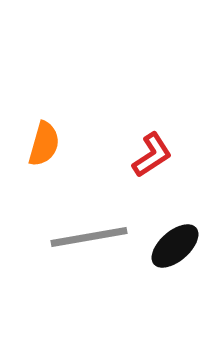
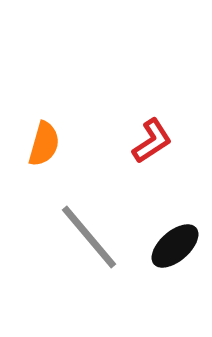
red L-shape: moved 14 px up
gray line: rotated 60 degrees clockwise
